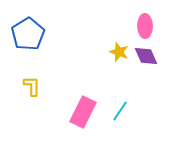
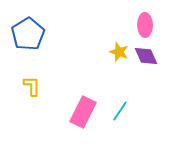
pink ellipse: moved 1 px up
